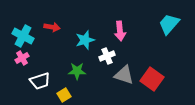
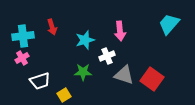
red arrow: rotated 63 degrees clockwise
cyan cross: rotated 35 degrees counterclockwise
green star: moved 6 px right, 1 px down
